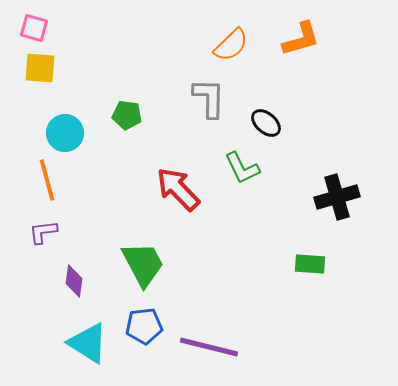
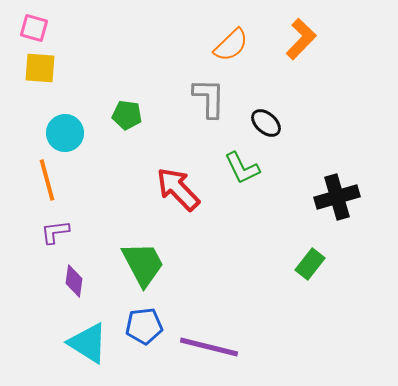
orange L-shape: rotated 30 degrees counterclockwise
purple L-shape: moved 12 px right
green rectangle: rotated 56 degrees counterclockwise
